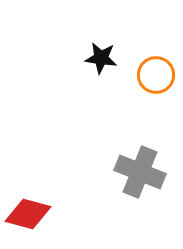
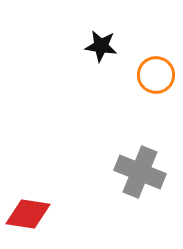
black star: moved 12 px up
red diamond: rotated 6 degrees counterclockwise
